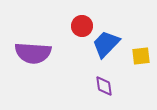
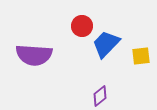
purple semicircle: moved 1 px right, 2 px down
purple diamond: moved 4 px left, 10 px down; rotated 60 degrees clockwise
